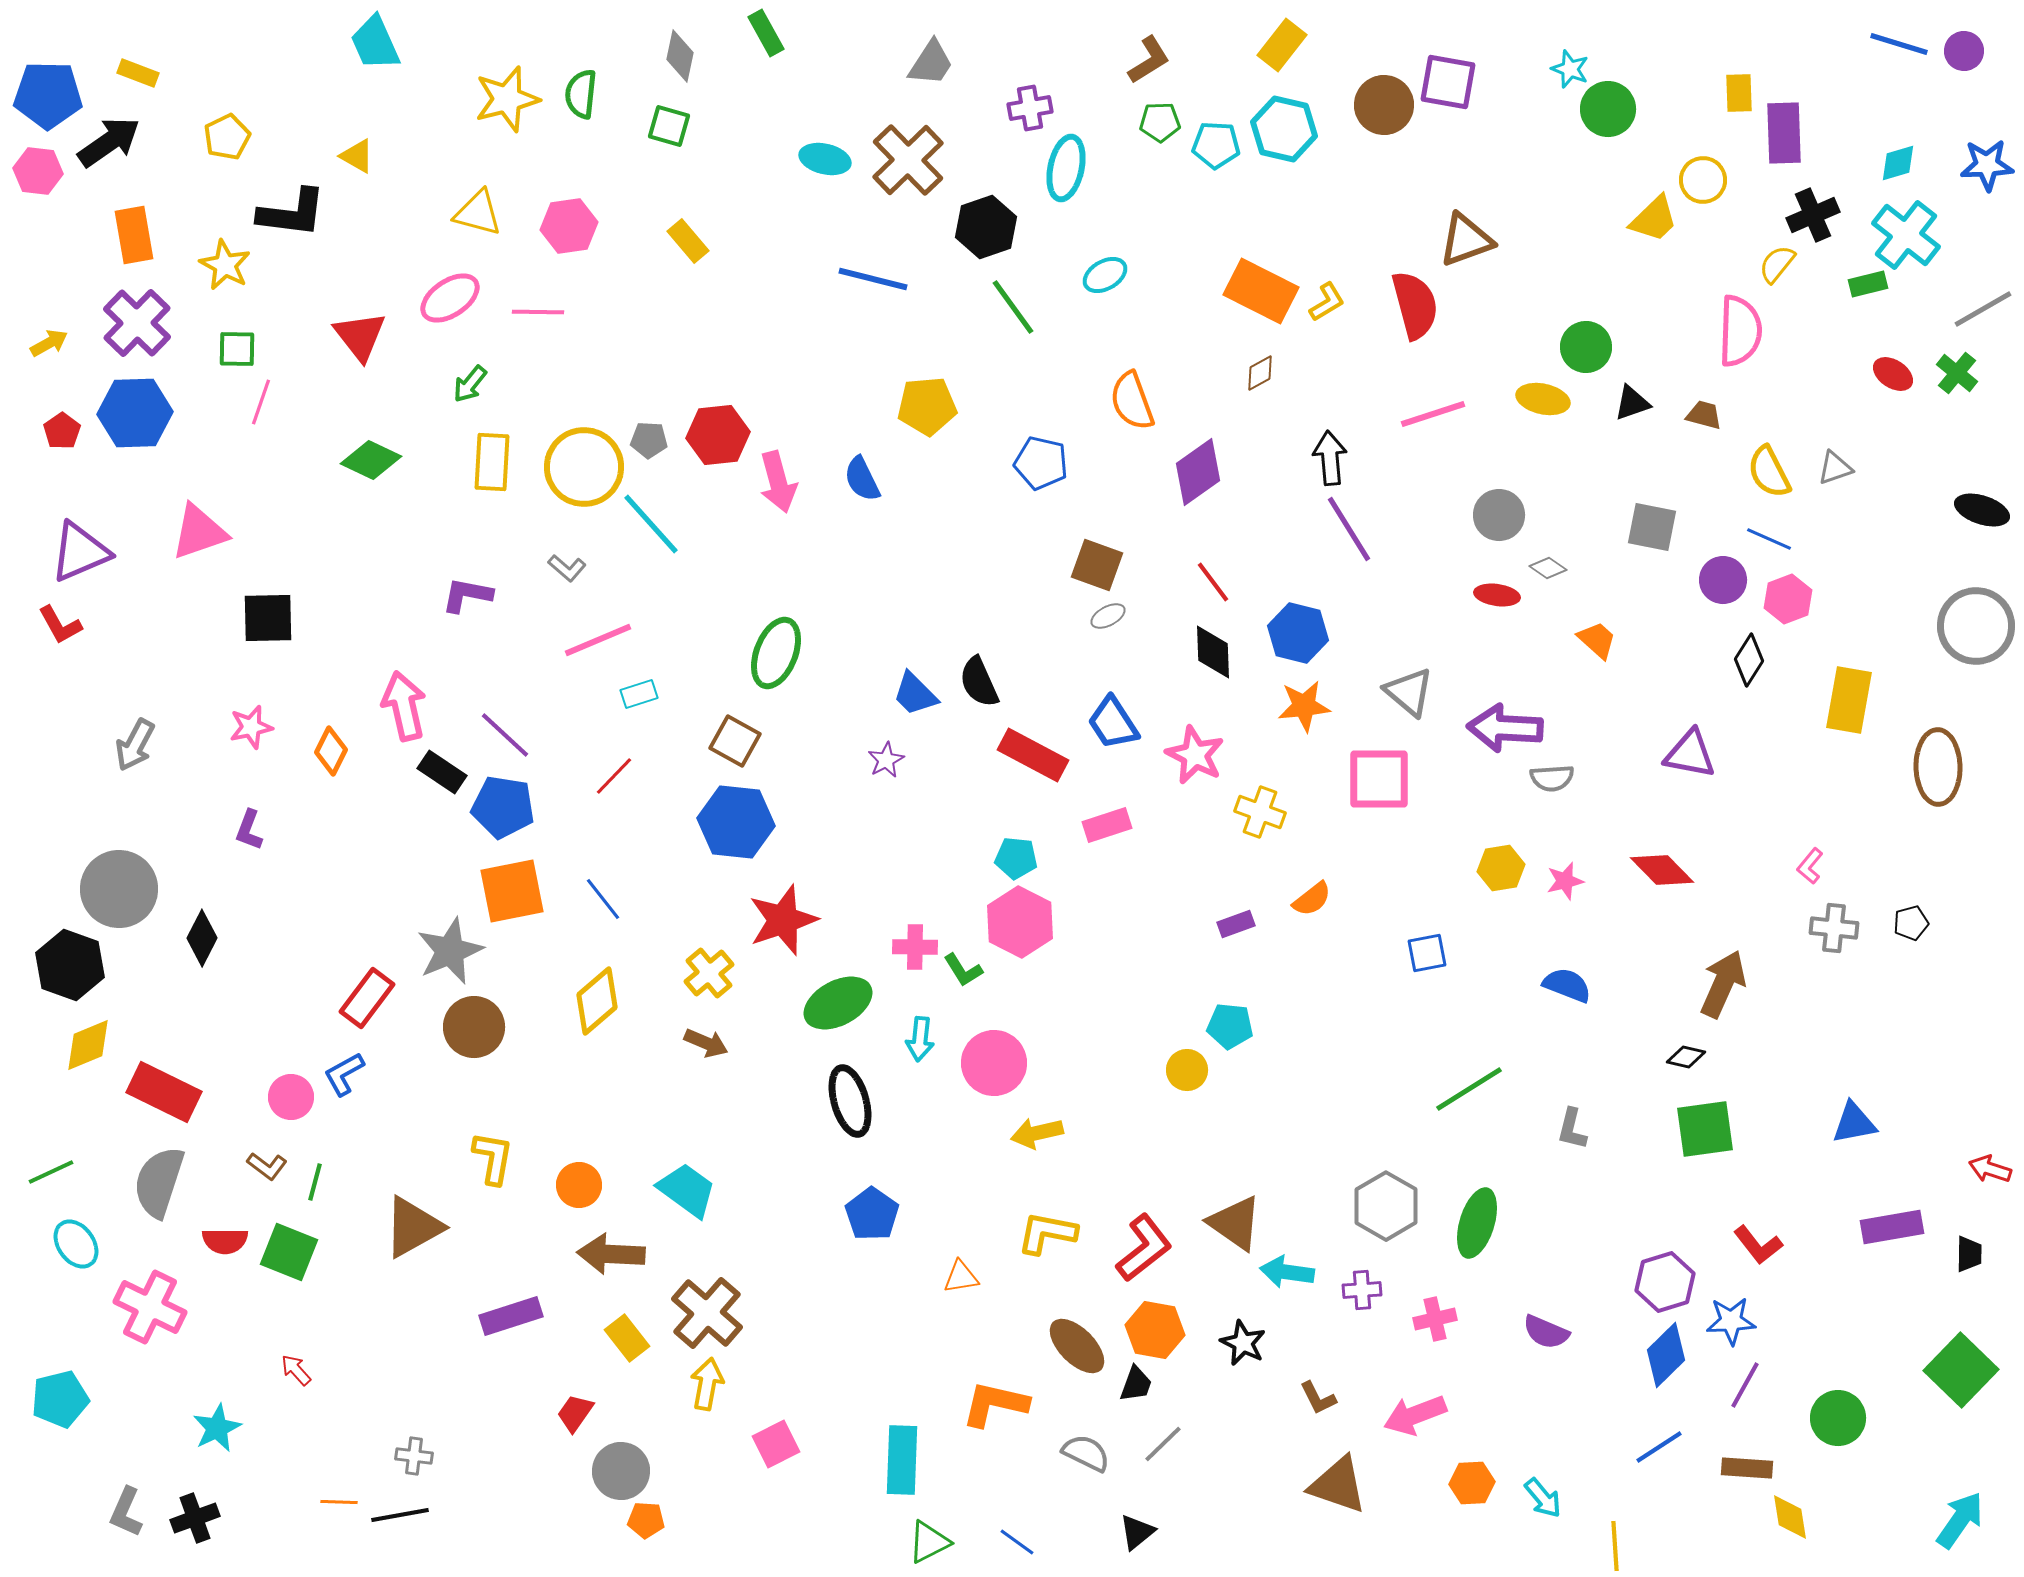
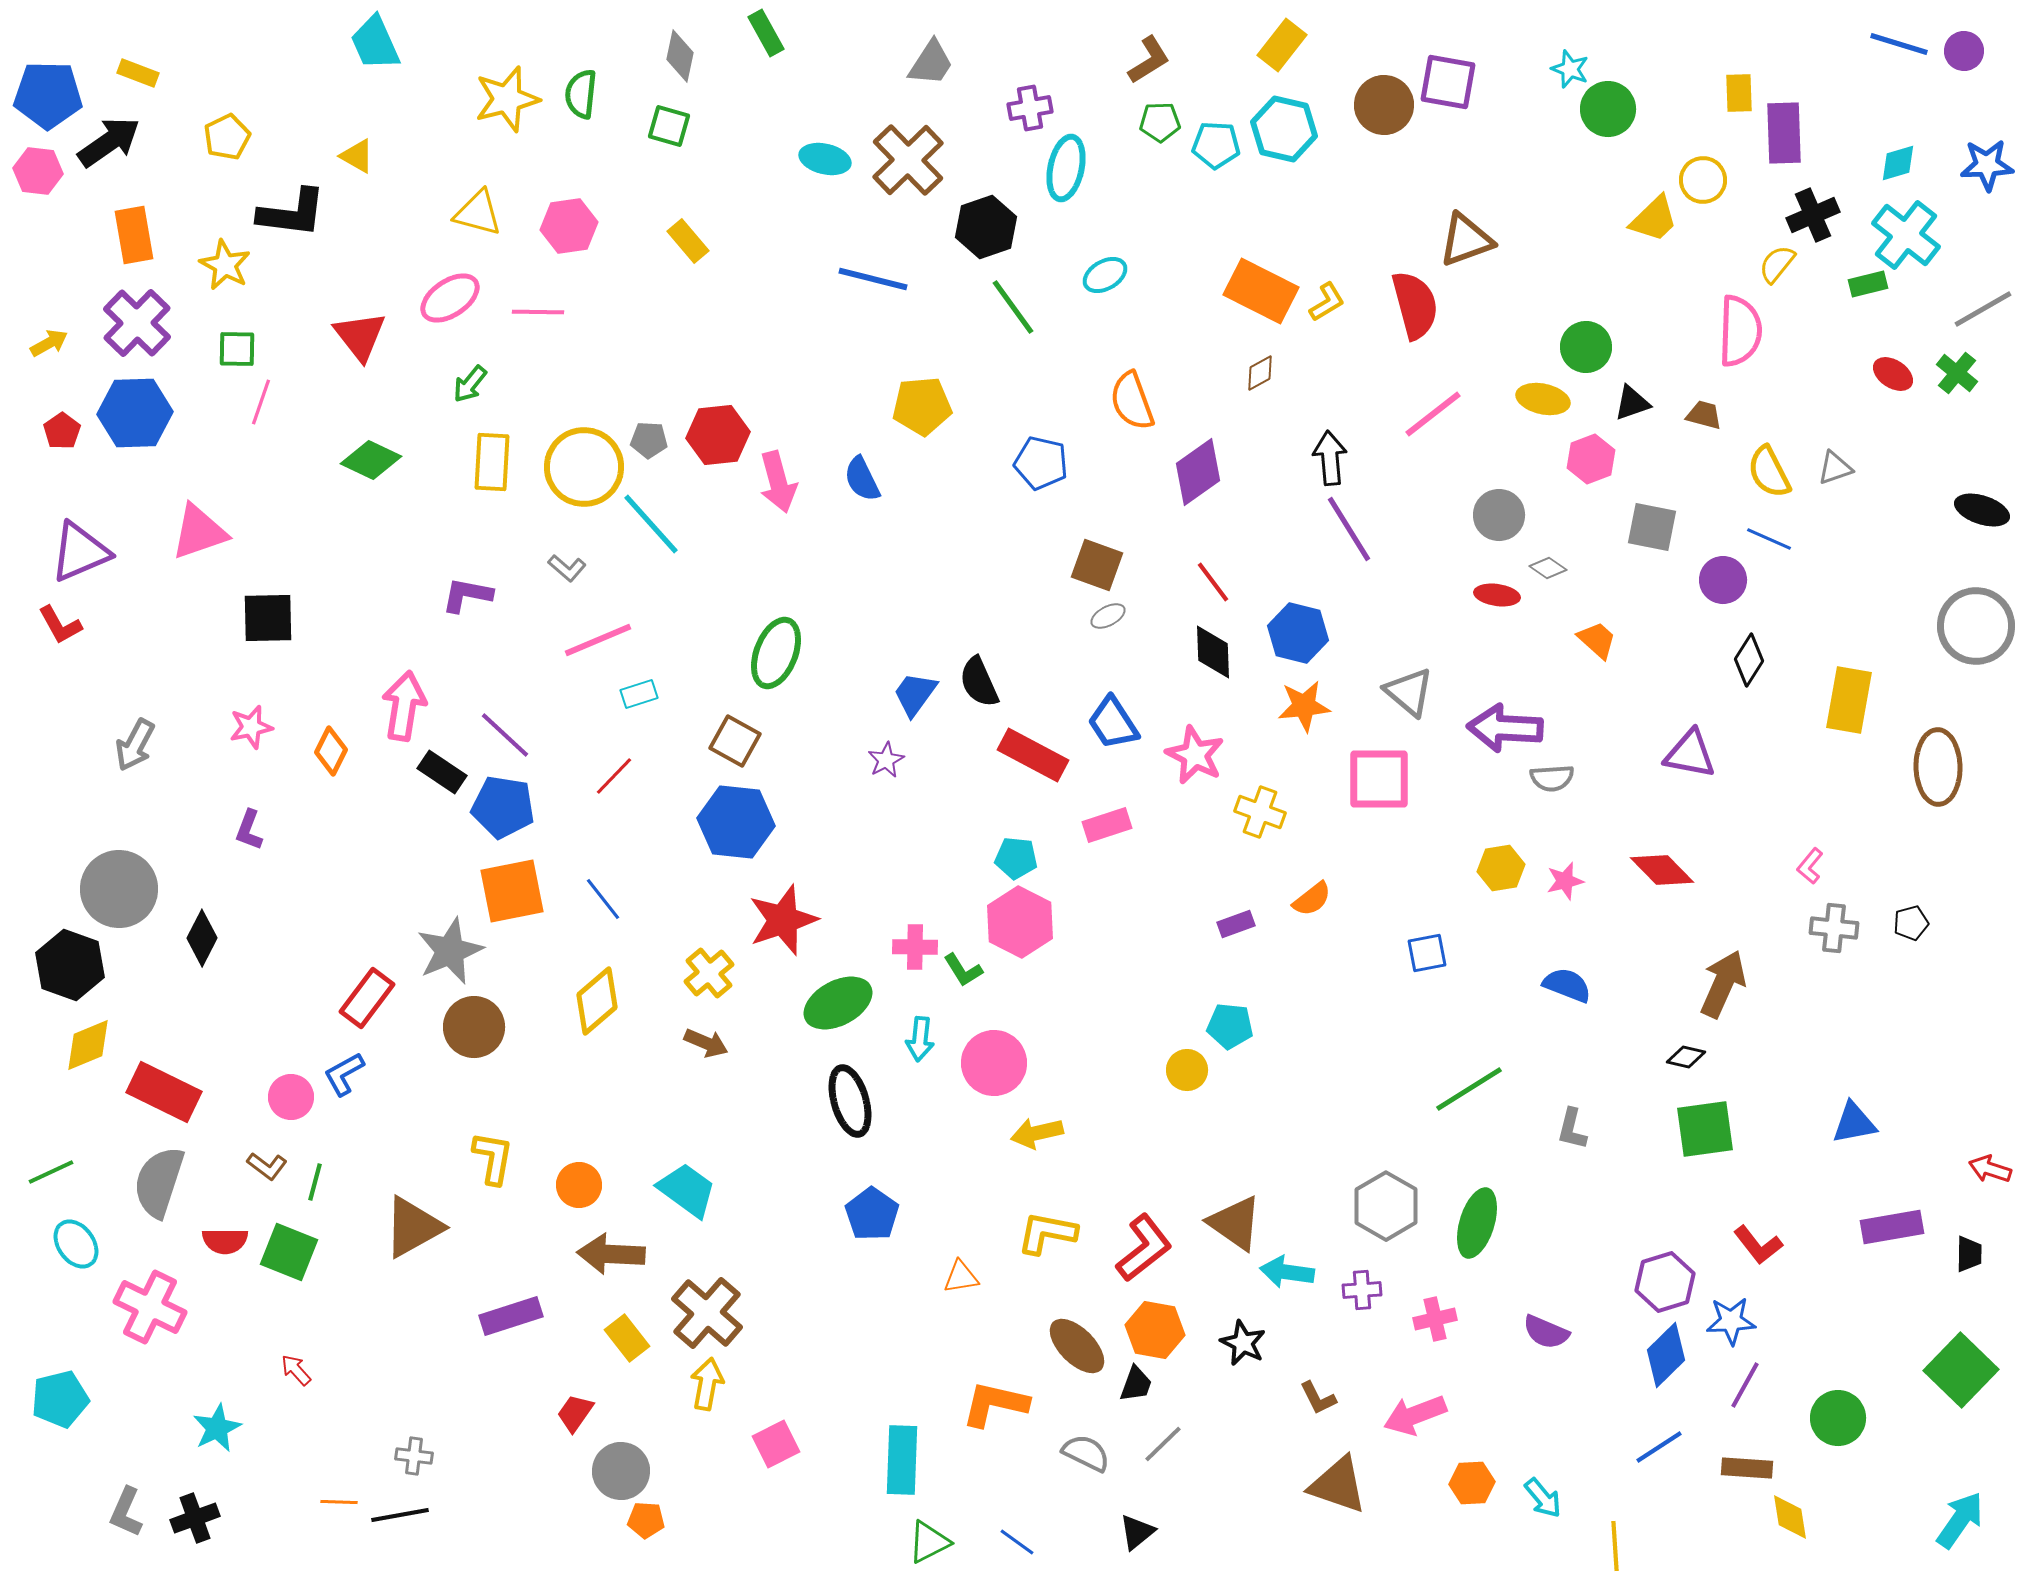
yellow pentagon at (927, 406): moved 5 px left
pink line at (1433, 414): rotated 20 degrees counterclockwise
pink hexagon at (1788, 599): moved 197 px left, 140 px up
blue trapezoid at (915, 694): rotated 81 degrees clockwise
pink arrow at (404, 706): rotated 22 degrees clockwise
